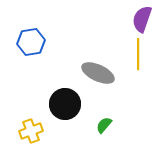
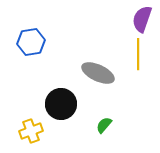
black circle: moved 4 px left
